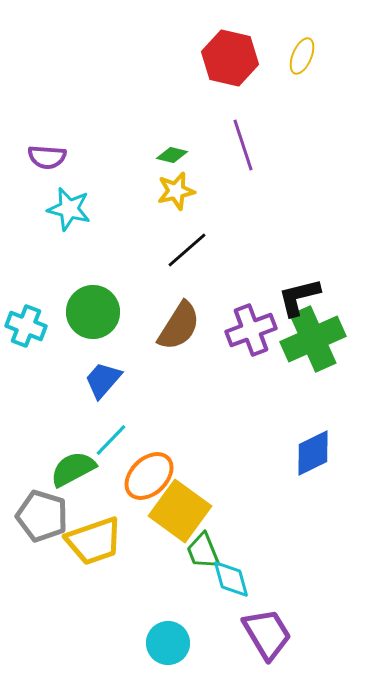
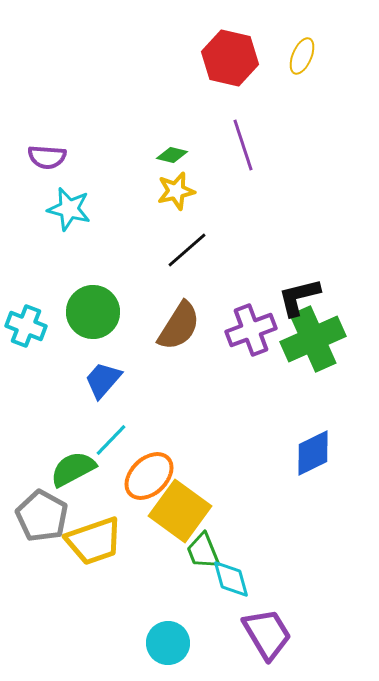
gray pentagon: rotated 12 degrees clockwise
